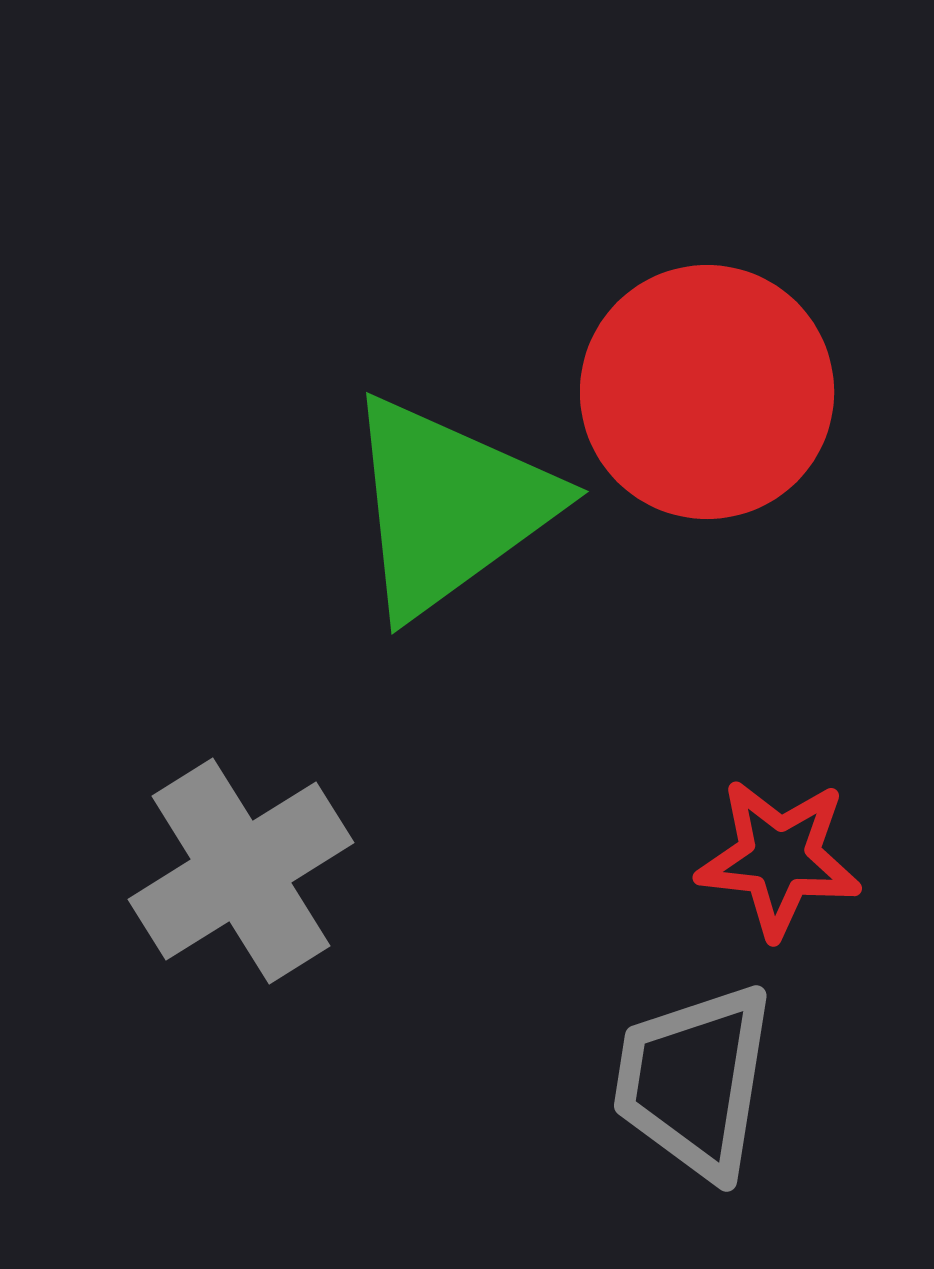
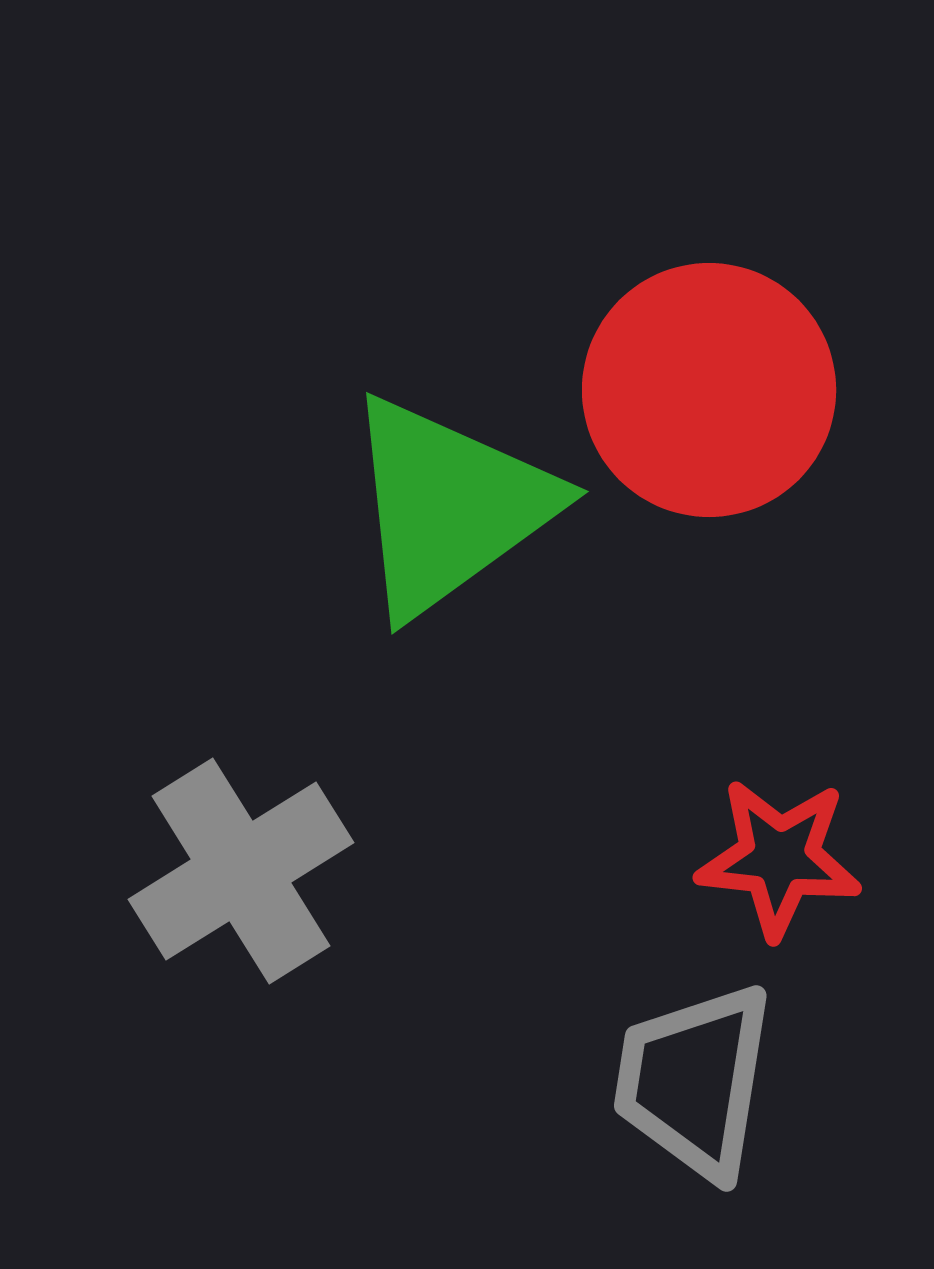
red circle: moved 2 px right, 2 px up
